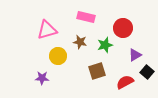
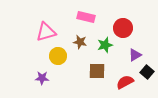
pink triangle: moved 1 px left, 2 px down
brown square: rotated 18 degrees clockwise
